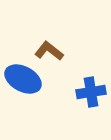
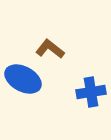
brown L-shape: moved 1 px right, 2 px up
